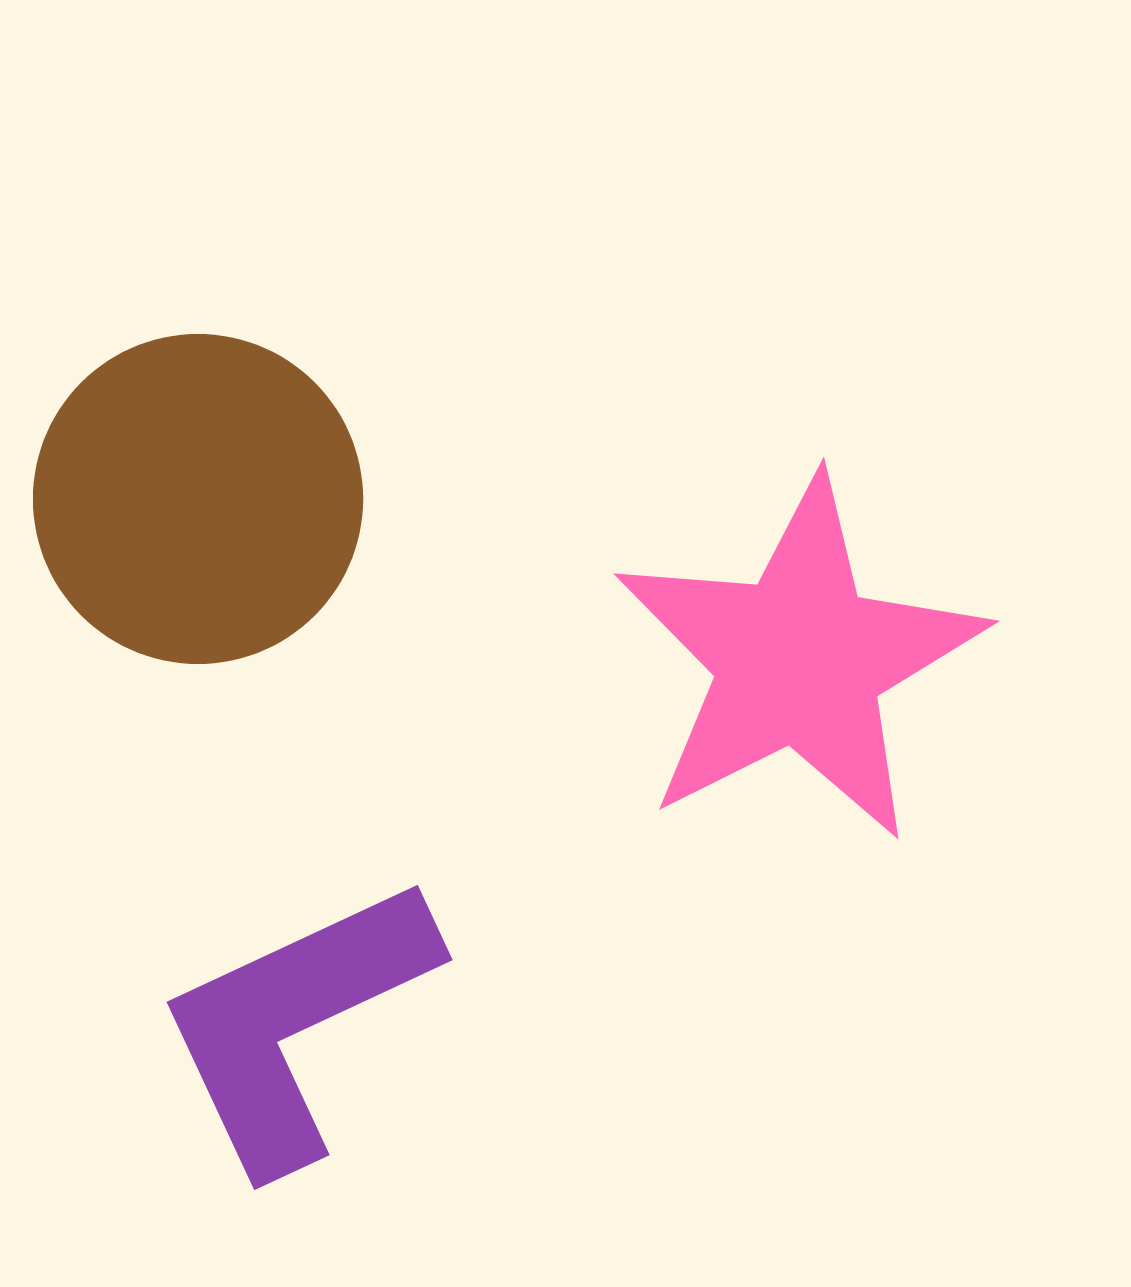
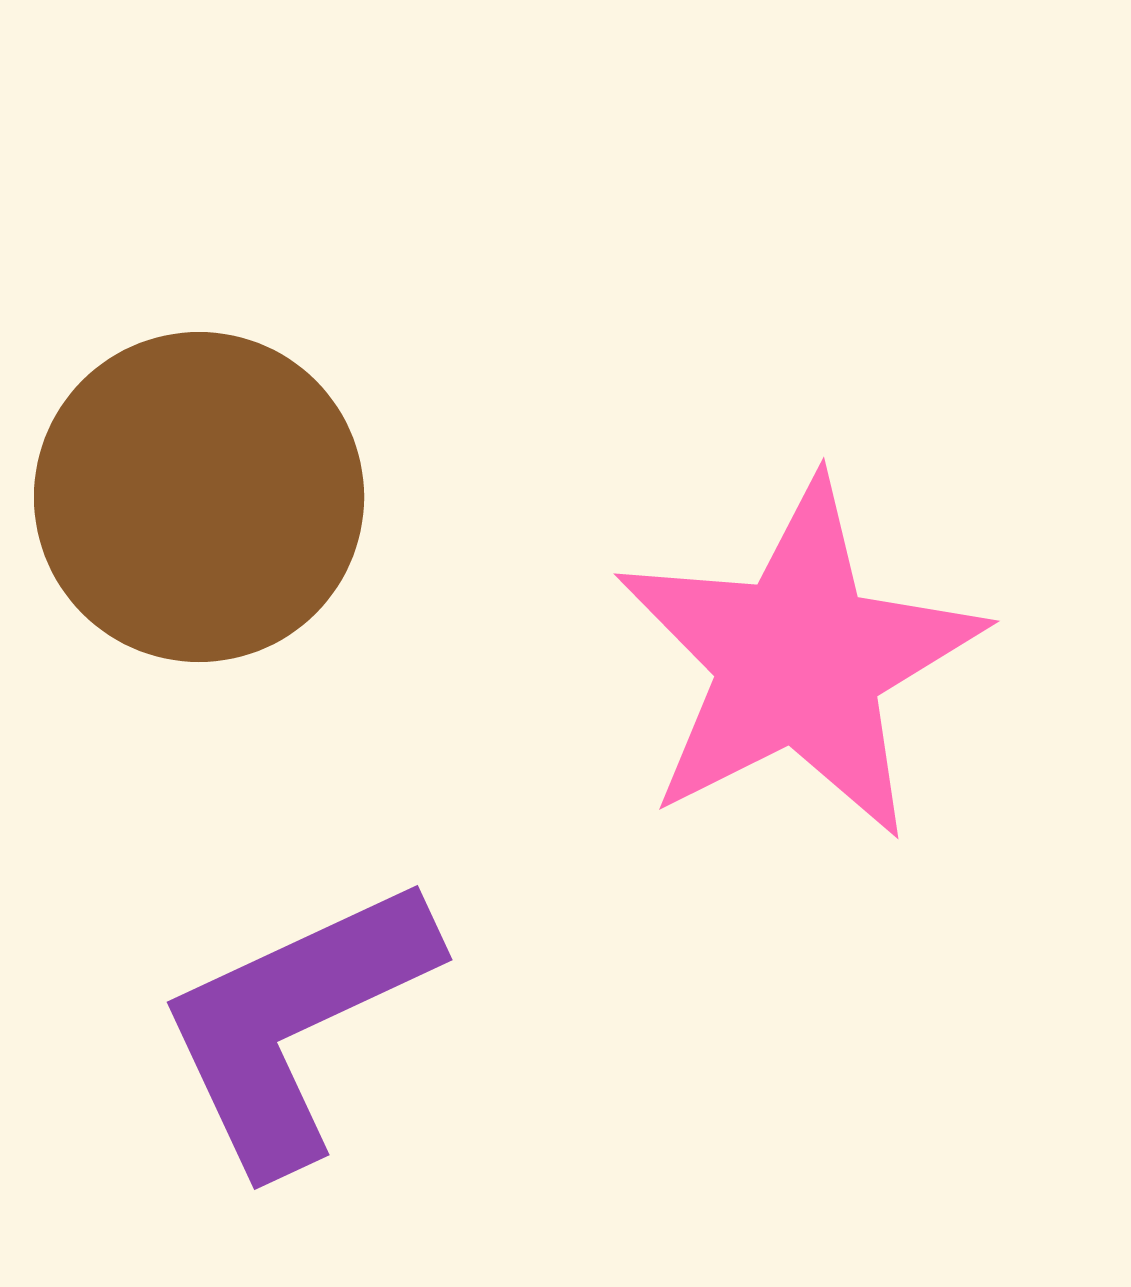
brown circle: moved 1 px right, 2 px up
